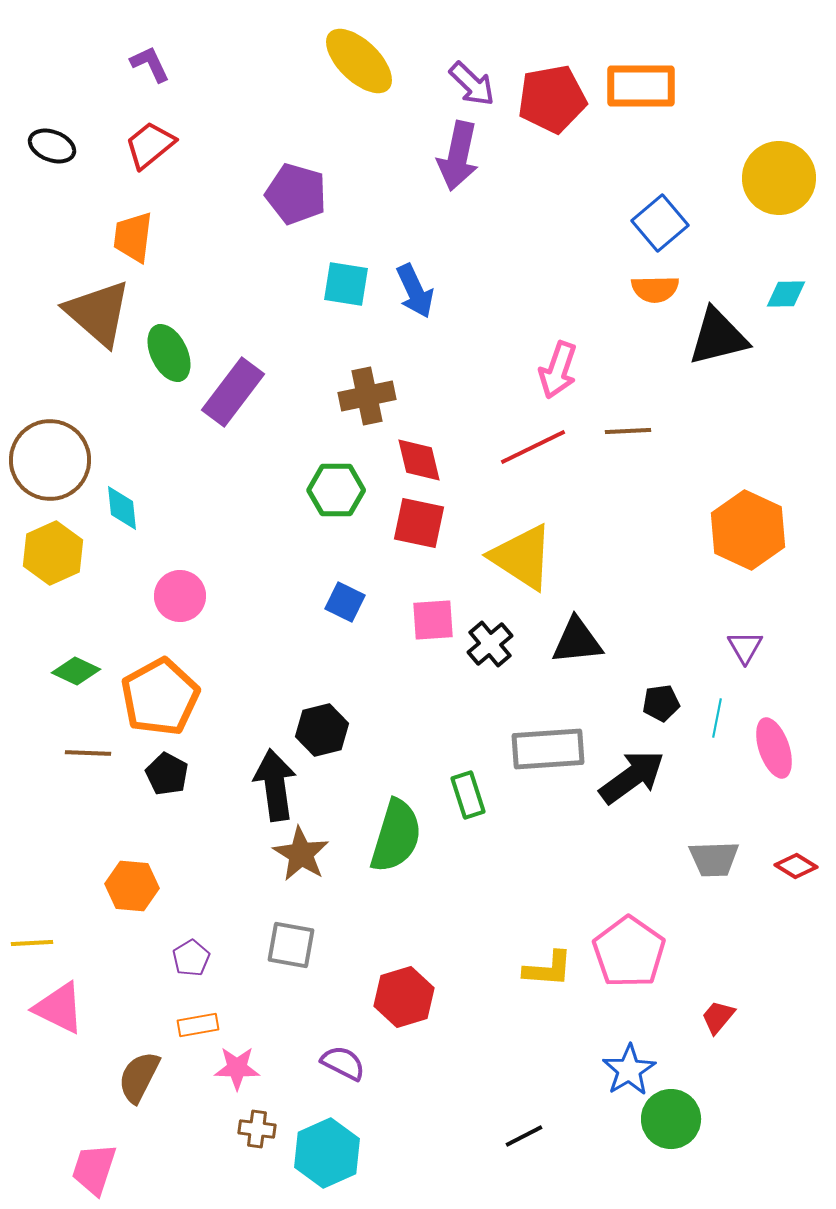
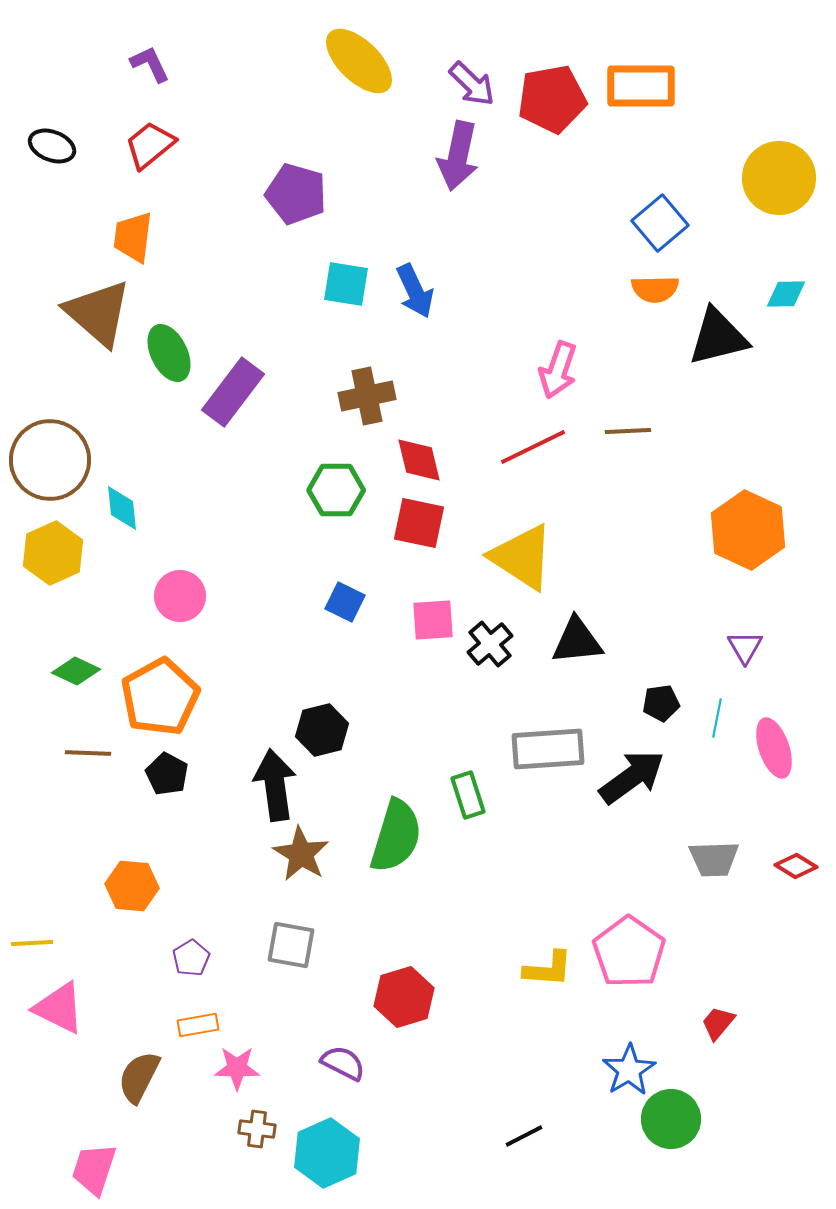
red trapezoid at (718, 1017): moved 6 px down
